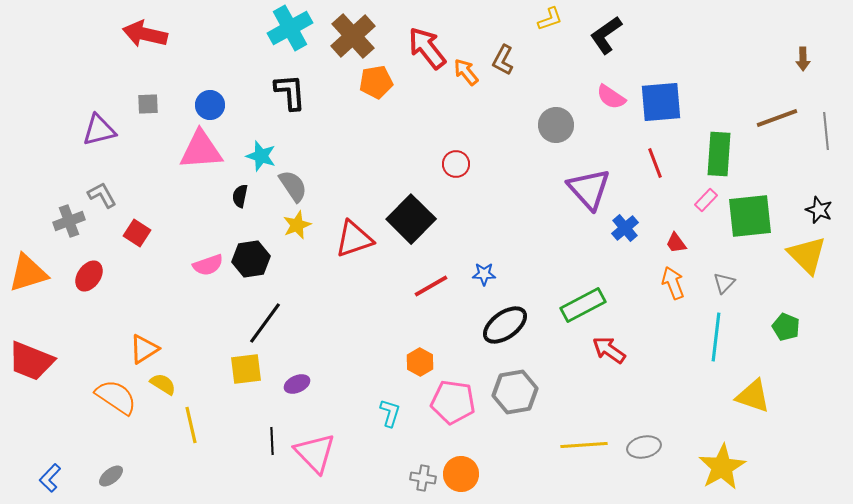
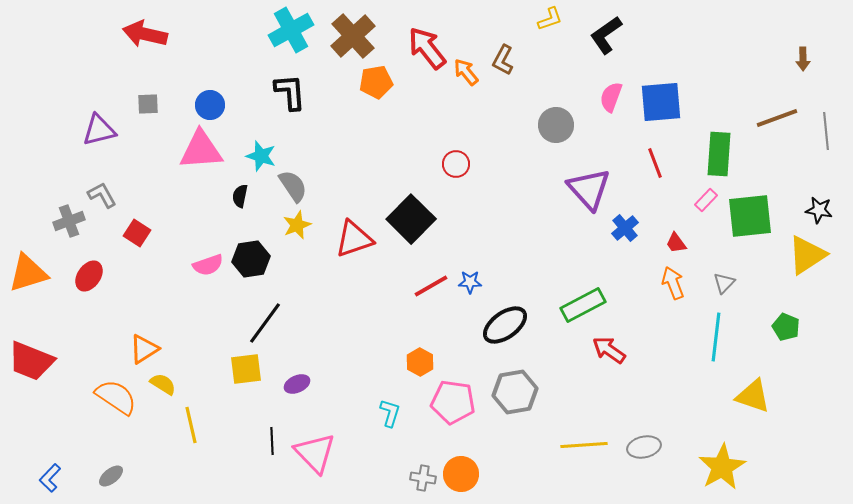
cyan cross at (290, 28): moved 1 px right, 2 px down
pink semicircle at (611, 97): rotated 76 degrees clockwise
black star at (819, 210): rotated 12 degrees counterclockwise
yellow triangle at (807, 255): rotated 42 degrees clockwise
blue star at (484, 274): moved 14 px left, 8 px down
